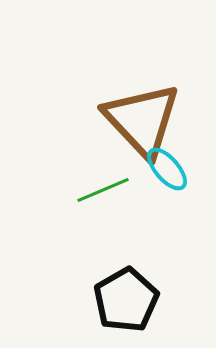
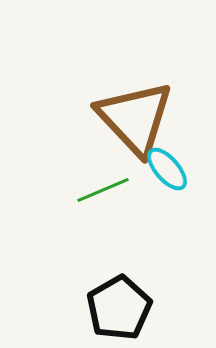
brown triangle: moved 7 px left, 2 px up
black pentagon: moved 7 px left, 8 px down
